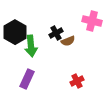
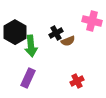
purple rectangle: moved 1 px right, 1 px up
